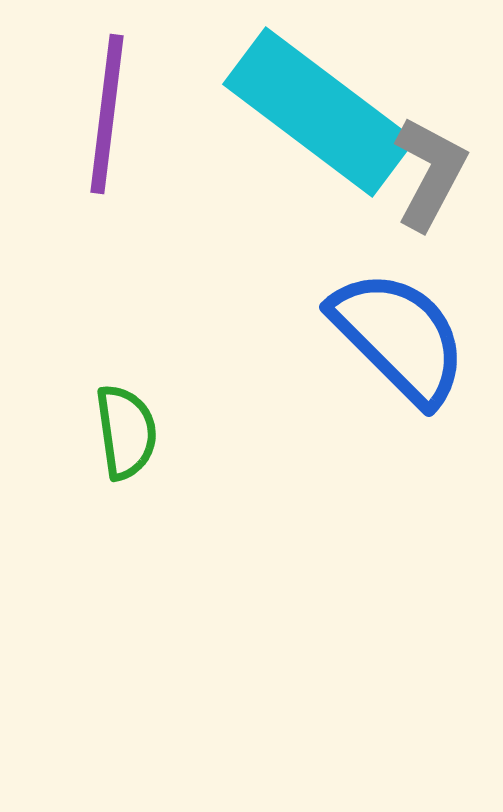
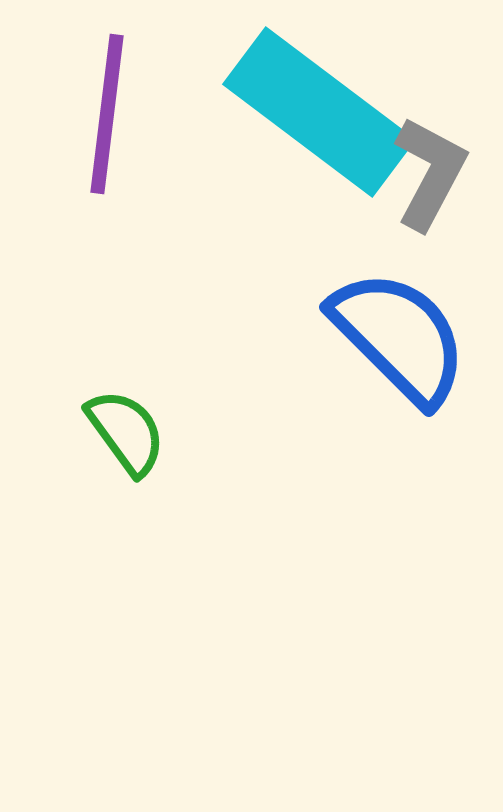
green semicircle: rotated 28 degrees counterclockwise
